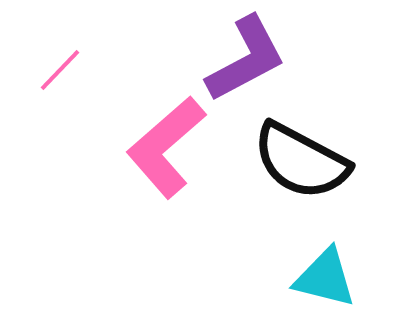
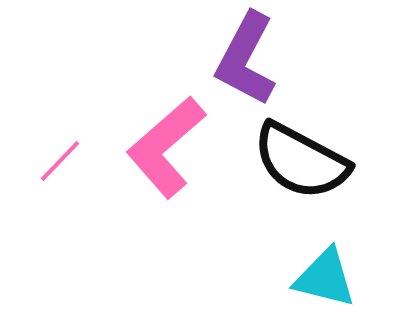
purple L-shape: rotated 146 degrees clockwise
pink line: moved 91 px down
